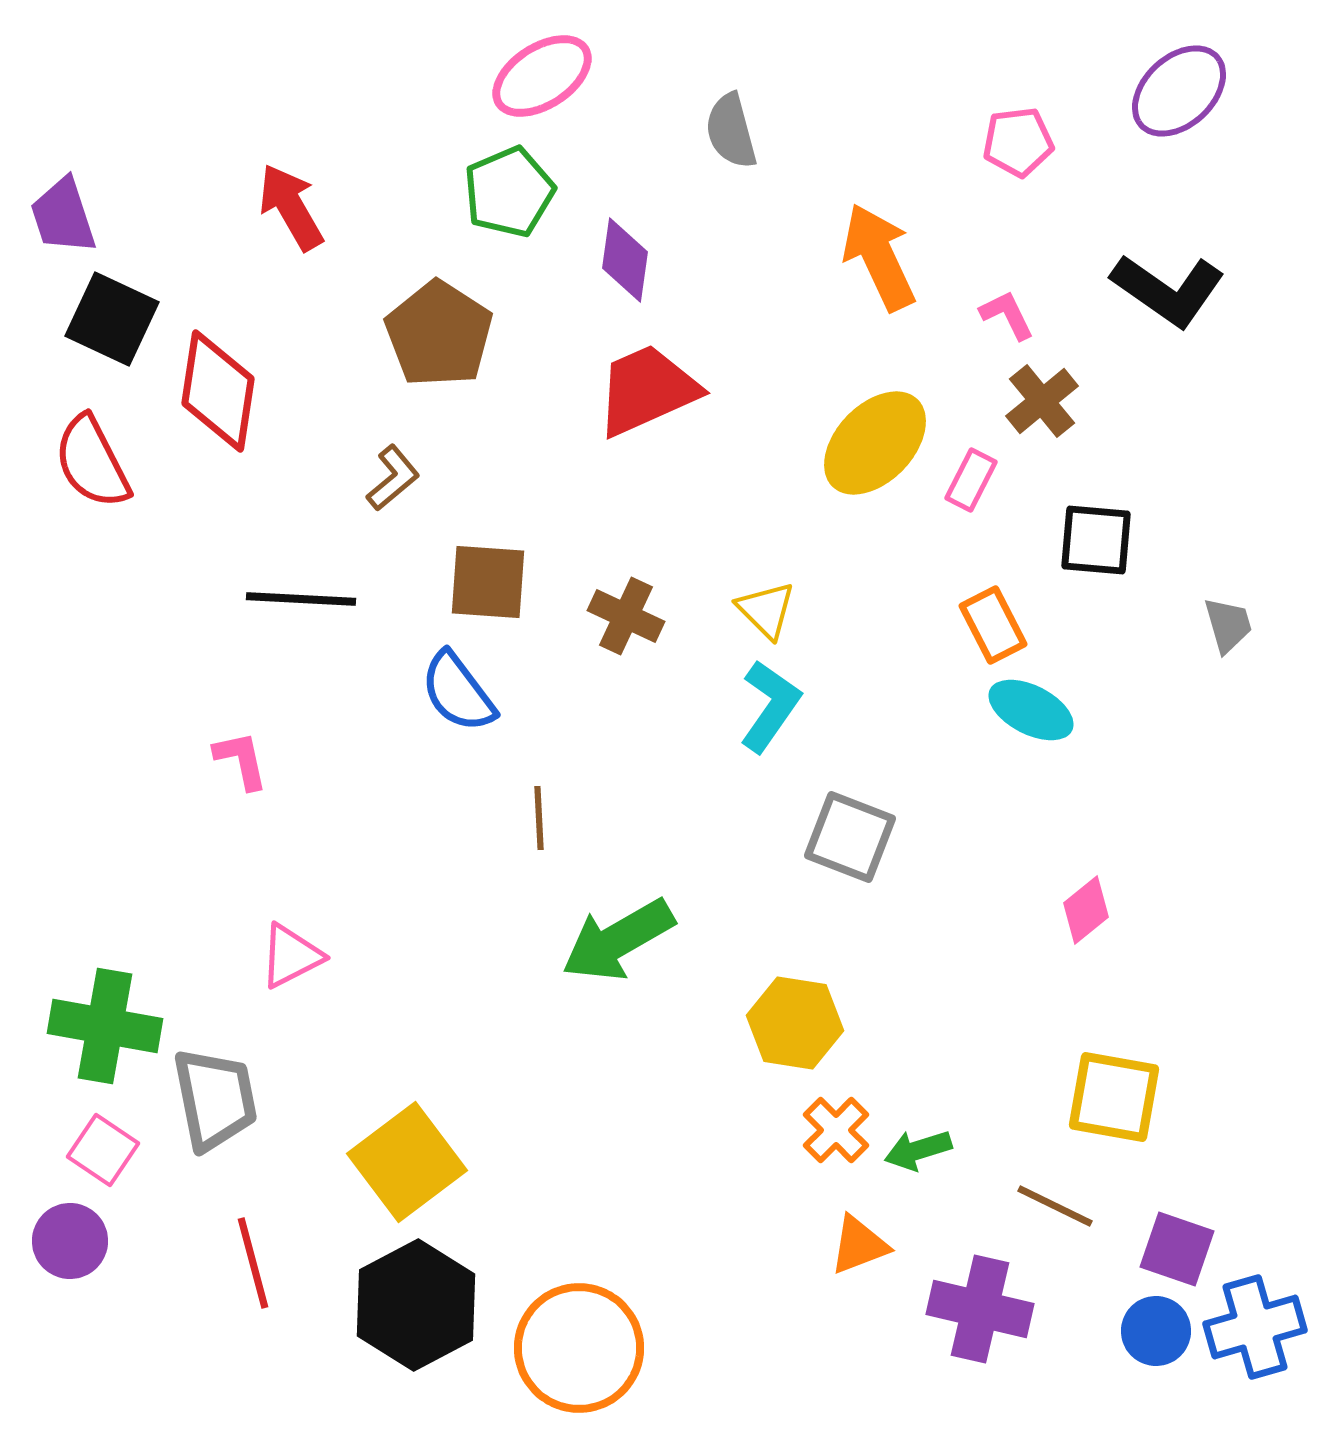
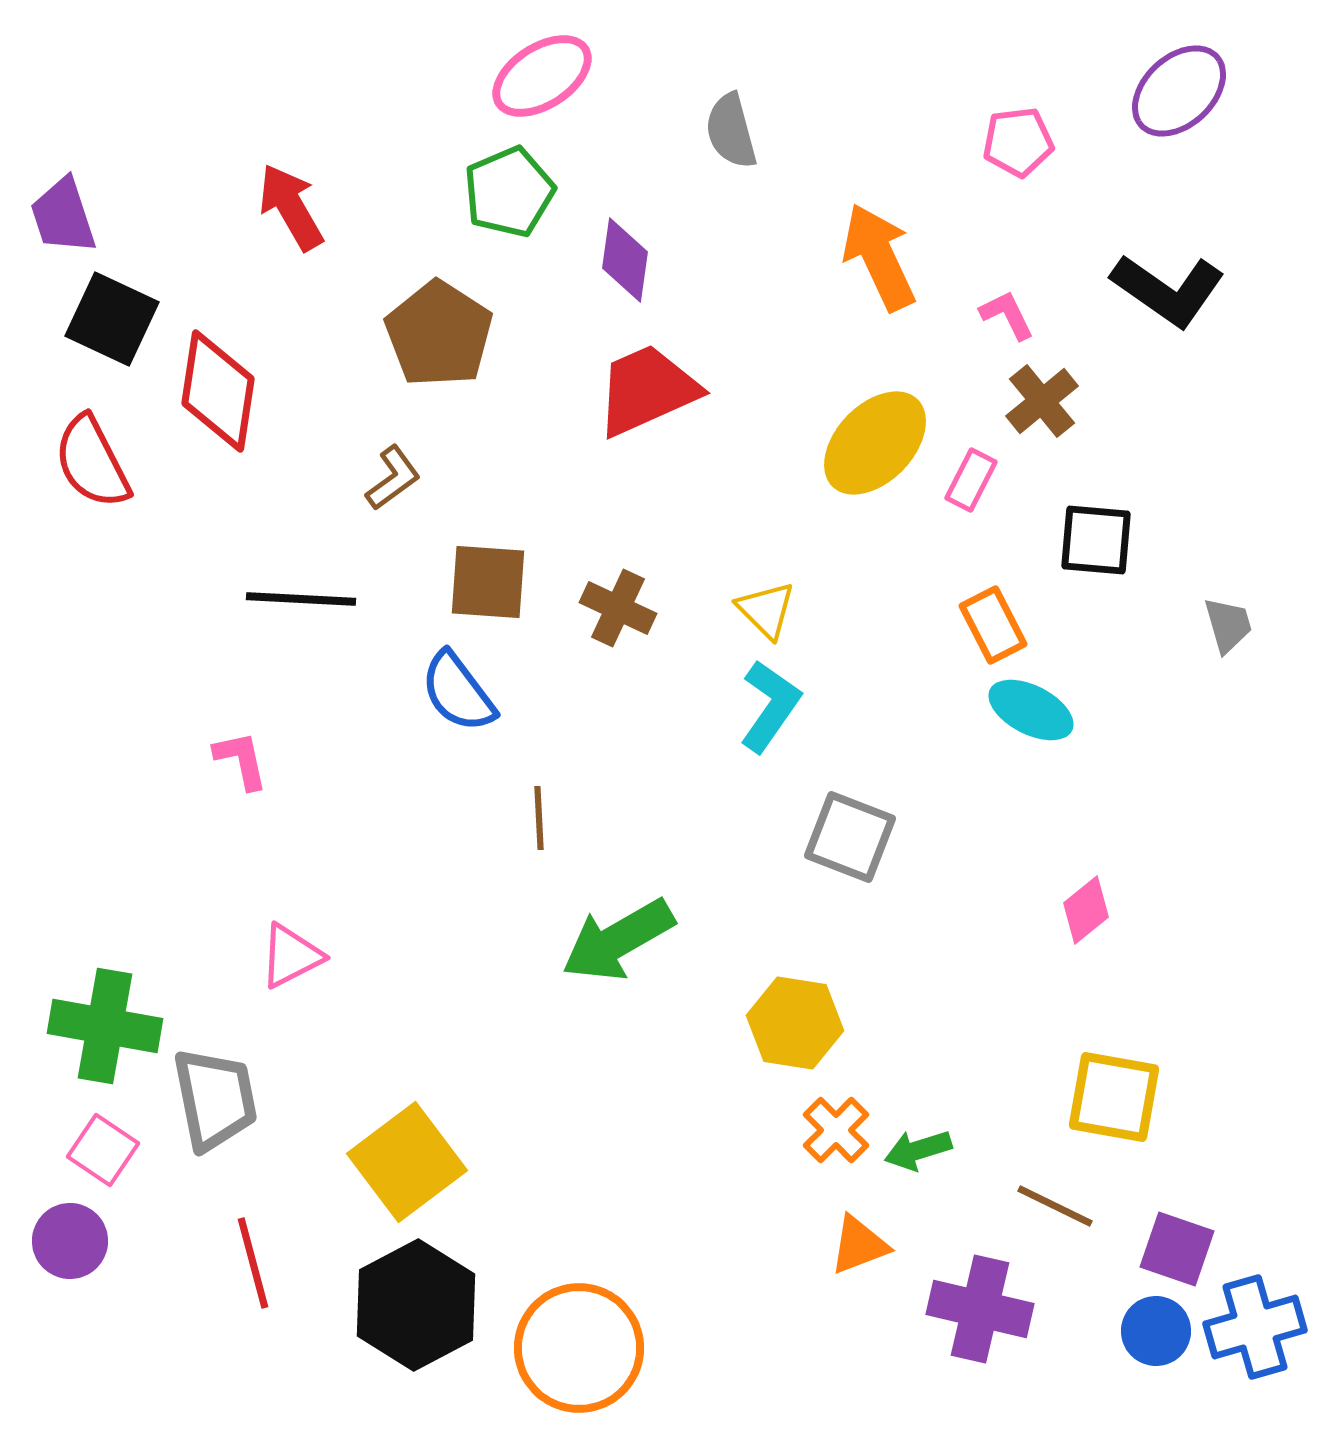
brown L-shape at (393, 478): rotated 4 degrees clockwise
brown cross at (626, 616): moved 8 px left, 8 px up
